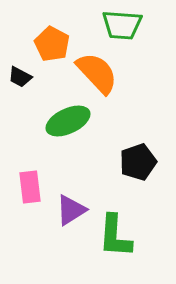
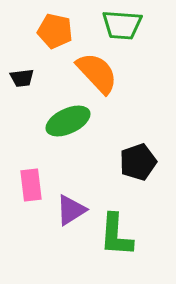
orange pentagon: moved 3 px right, 13 px up; rotated 16 degrees counterclockwise
black trapezoid: moved 2 px right, 1 px down; rotated 35 degrees counterclockwise
pink rectangle: moved 1 px right, 2 px up
green L-shape: moved 1 px right, 1 px up
